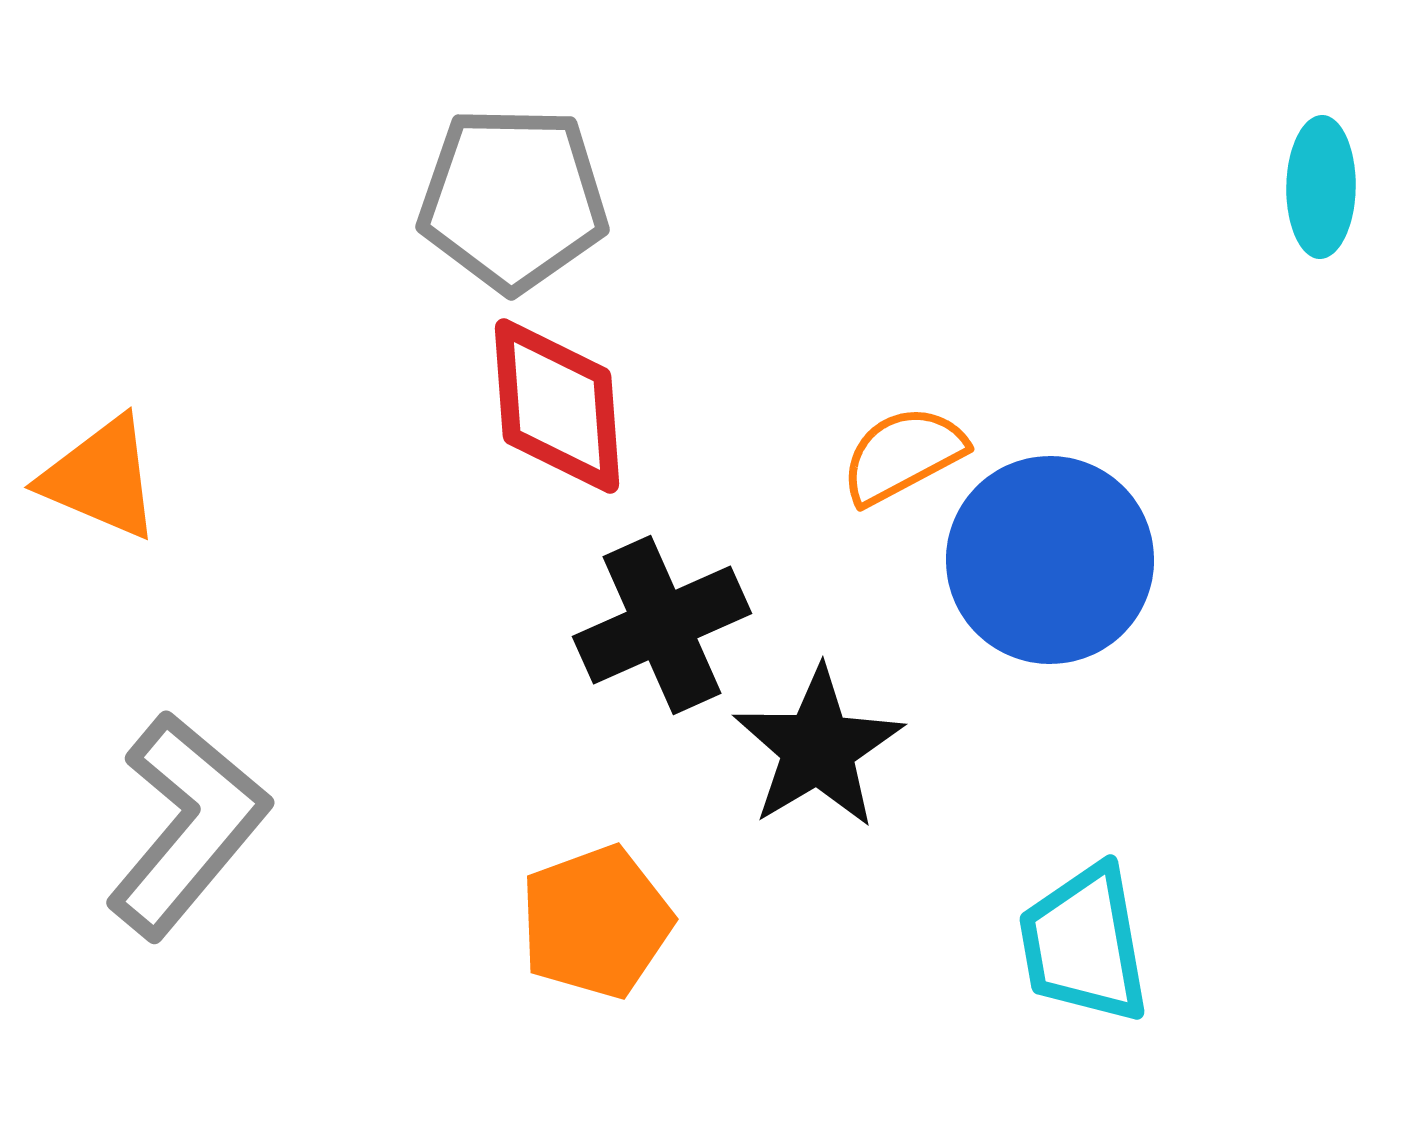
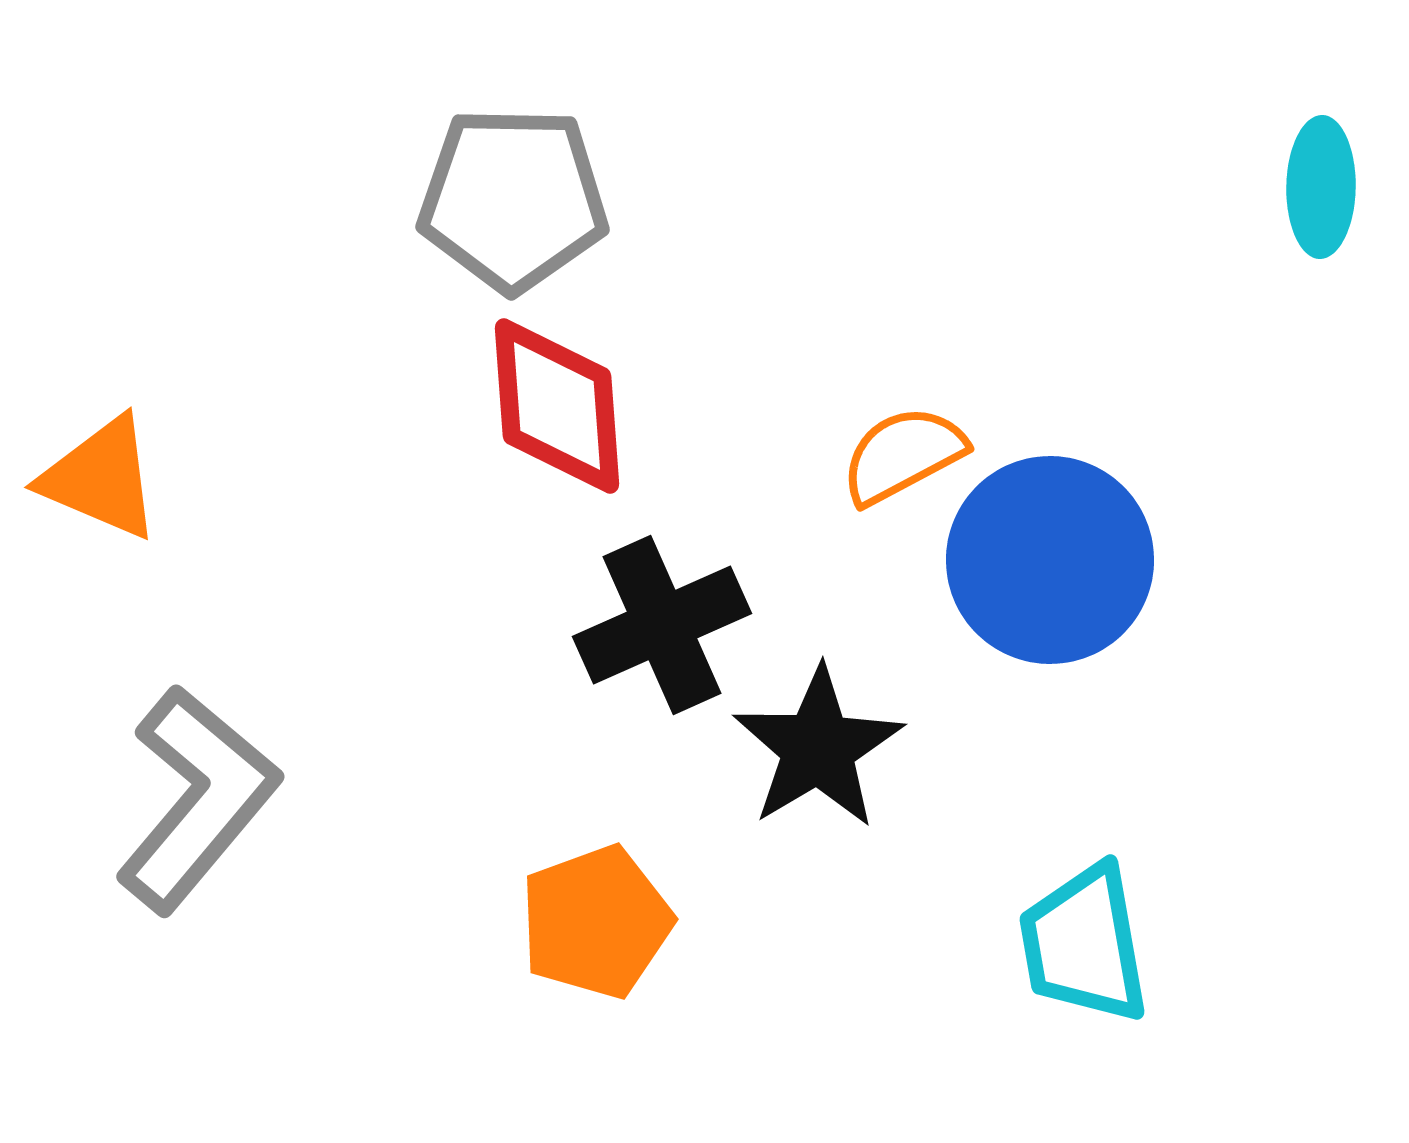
gray L-shape: moved 10 px right, 26 px up
